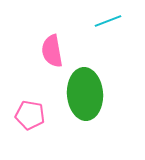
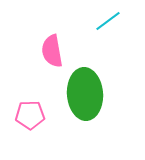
cyan line: rotated 16 degrees counterclockwise
pink pentagon: rotated 12 degrees counterclockwise
